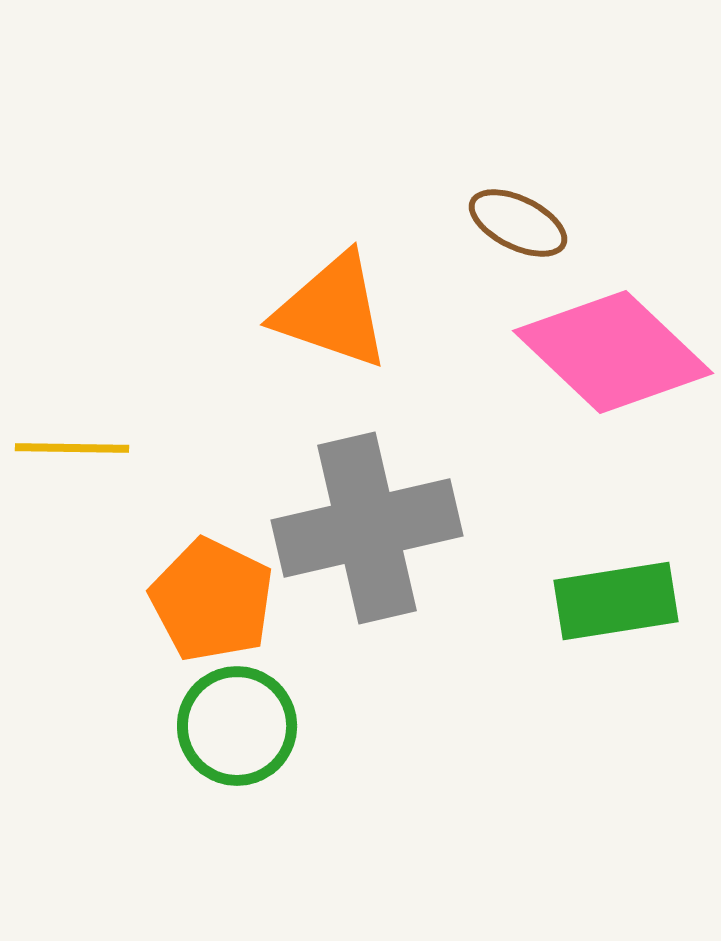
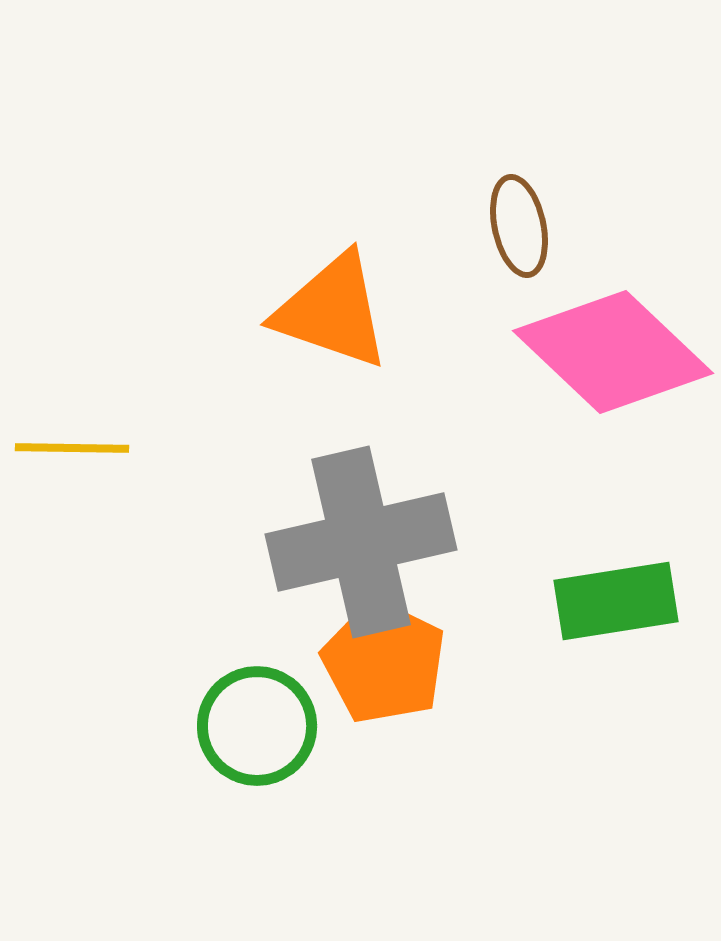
brown ellipse: moved 1 px right, 3 px down; rotated 52 degrees clockwise
gray cross: moved 6 px left, 14 px down
orange pentagon: moved 172 px right, 62 px down
green circle: moved 20 px right
